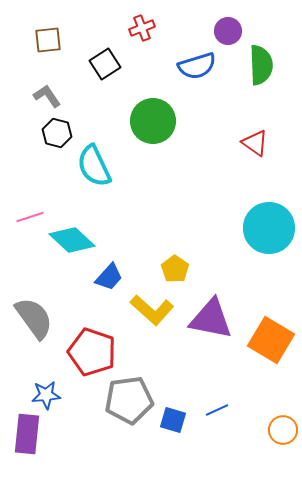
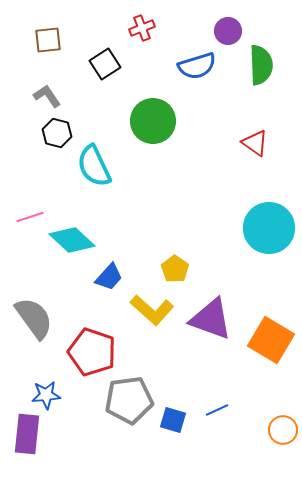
purple triangle: rotated 9 degrees clockwise
